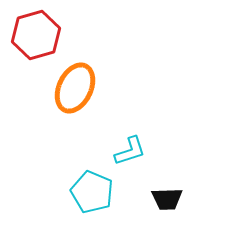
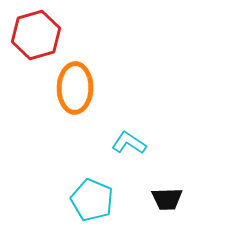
orange ellipse: rotated 24 degrees counterclockwise
cyan L-shape: moved 1 px left, 8 px up; rotated 128 degrees counterclockwise
cyan pentagon: moved 8 px down
